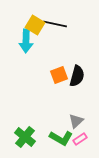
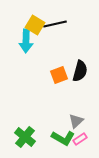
black line: rotated 25 degrees counterclockwise
black semicircle: moved 3 px right, 5 px up
green L-shape: moved 2 px right
